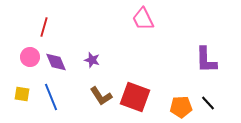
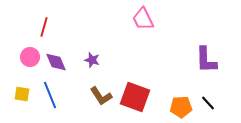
blue line: moved 1 px left, 2 px up
